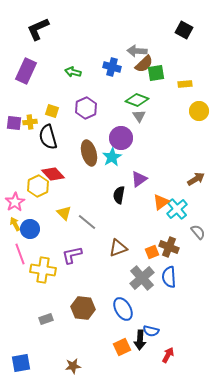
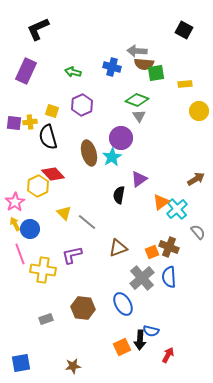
brown semicircle at (144, 64): rotated 48 degrees clockwise
purple hexagon at (86, 108): moved 4 px left, 3 px up
blue ellipse at (123, 309): moved 5 px up
